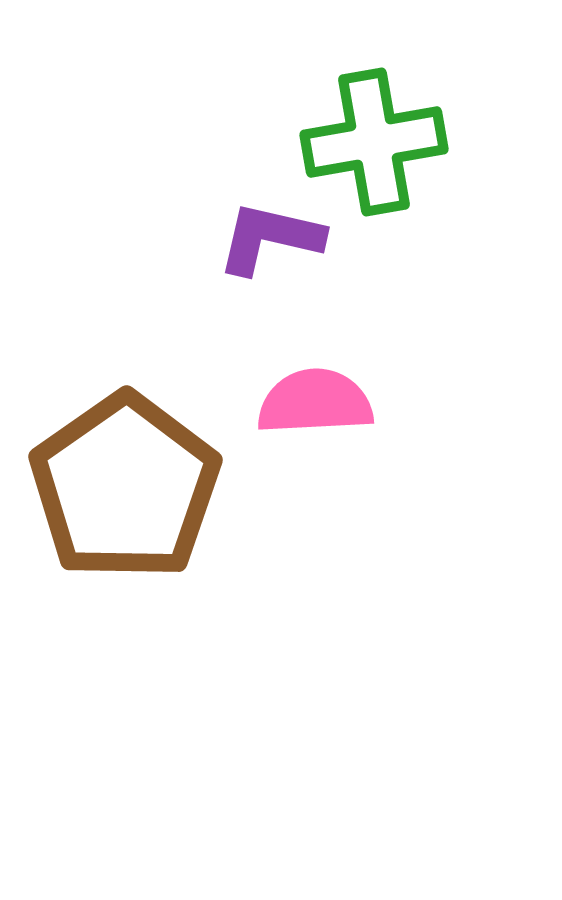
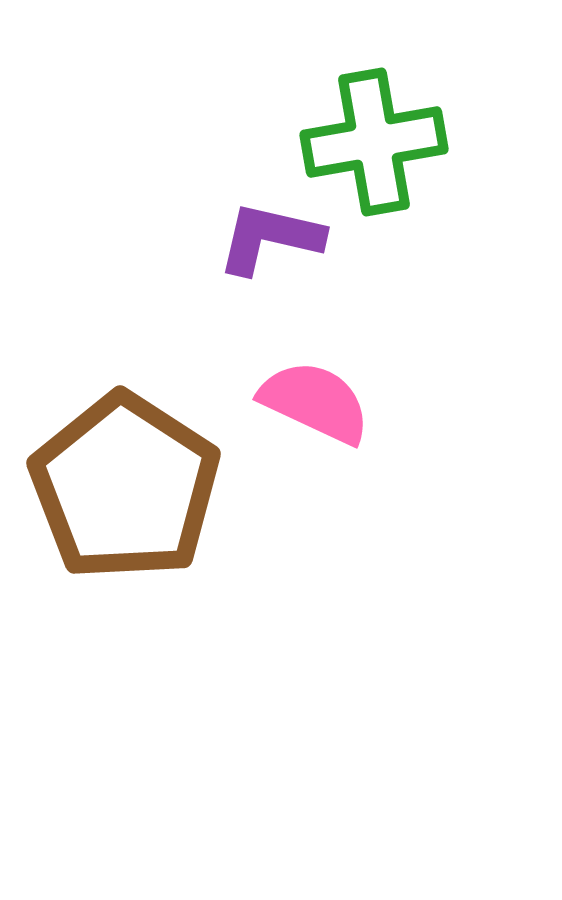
pink semicircle: rotated 28 degrees clockwise
brown pentagon: rotated 4 degrees counterclockwise
